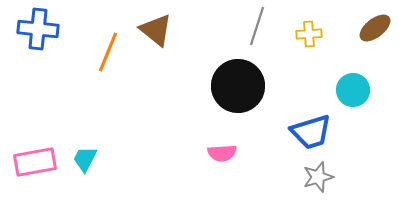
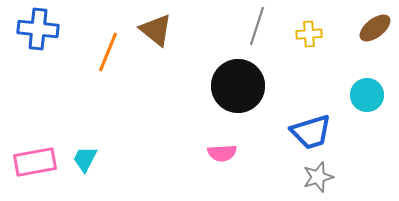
cyan circle: moved 14 px right, 5 px down
